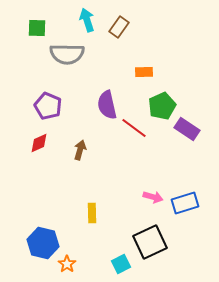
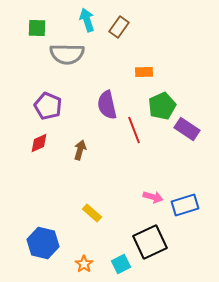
red line: moved 2 px down; rotated 32 degrees clockwise
blue rectangle: moved 2 px down
yellow rectangle: rotated 48 degrees counterclockwise
orange star: moved 17 px right
